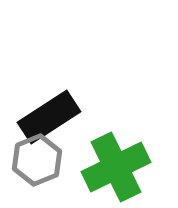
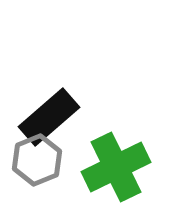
black rectangle: rotated 8 degrees counterclockwise
